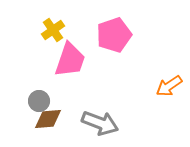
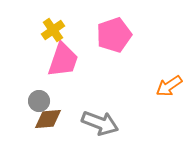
pink trapezoid: moved 7 px left
